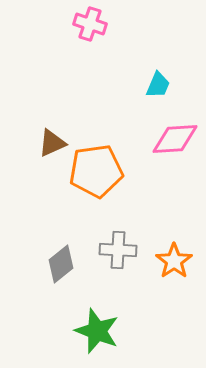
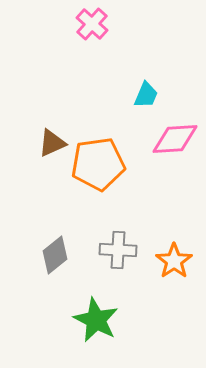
pink cross: moved 2 px right; rotated 24 degrees clockwise
cyan trapezoid: moved 12 px left, 10 px down
orange pentagon: moved 2 px right, 7 px up
gray diamond: moved 6 px left, 9 px up
green star: moved 1 px left, 11 px up; rotated 6 degrees clockwise
